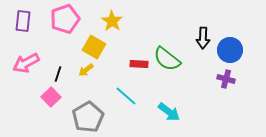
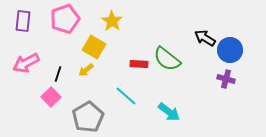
black arrow: moved 2 px right; rotated 120 degrees clockwise
